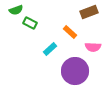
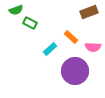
orange rectangle: moved 1 px right, 5 px down
